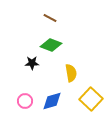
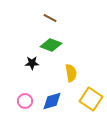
yellow square: rotated 10 degrees counterclockwise
